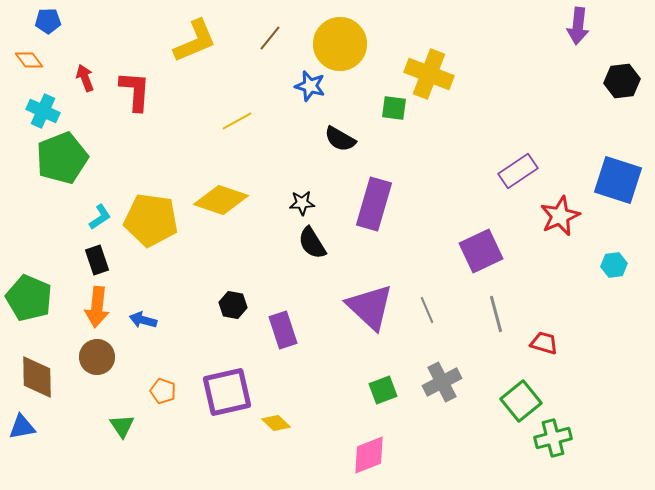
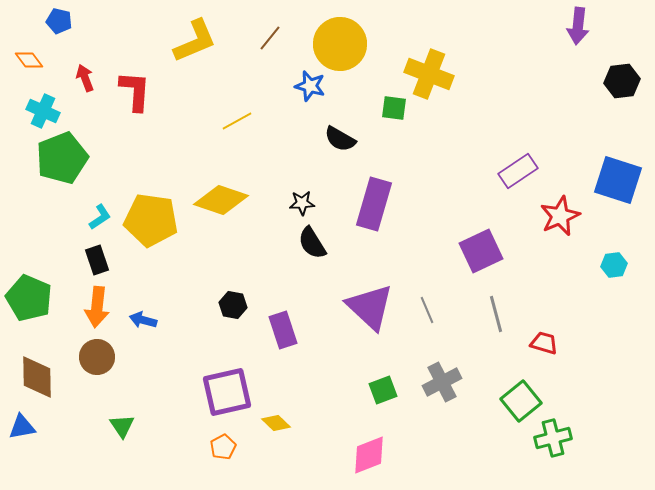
blue pentagon at (48, 21): moved 11 px right; rotated 15 degrees clockwise
orange pentagon at (163, 391): moved 60 px right, 56 px down; rotated 25 degrees clockwise
